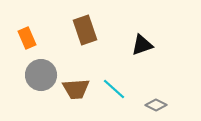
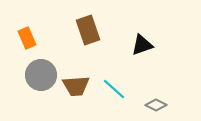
brown rectangle: moved 3 px right
brown trapezoid: moved 3 px up
